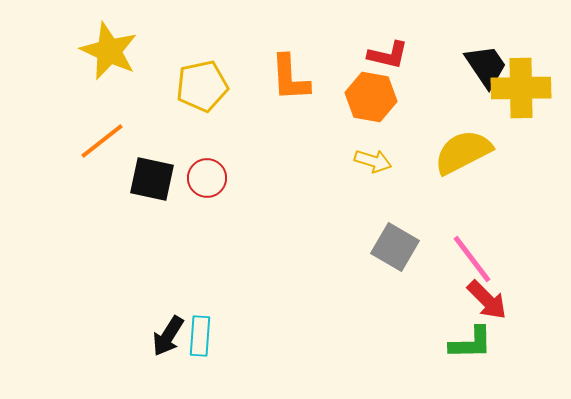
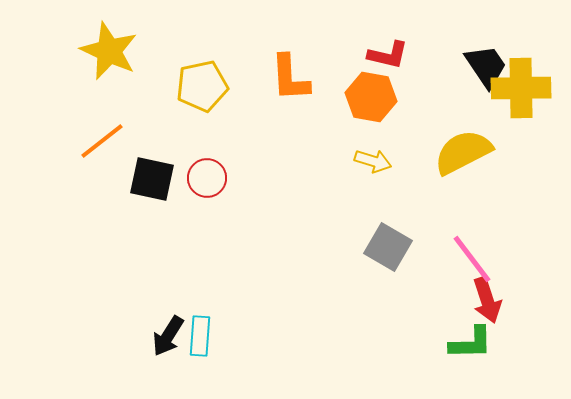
gray square: moved 7 px left
red arrow: rotated 27 degrees clockwise
